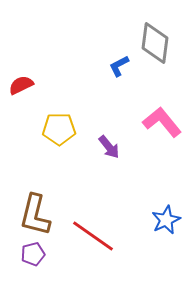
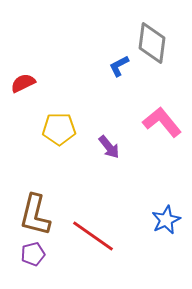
gray diamond: moved 3 px left
red semicircle: moved 2 px right, 2 px up
